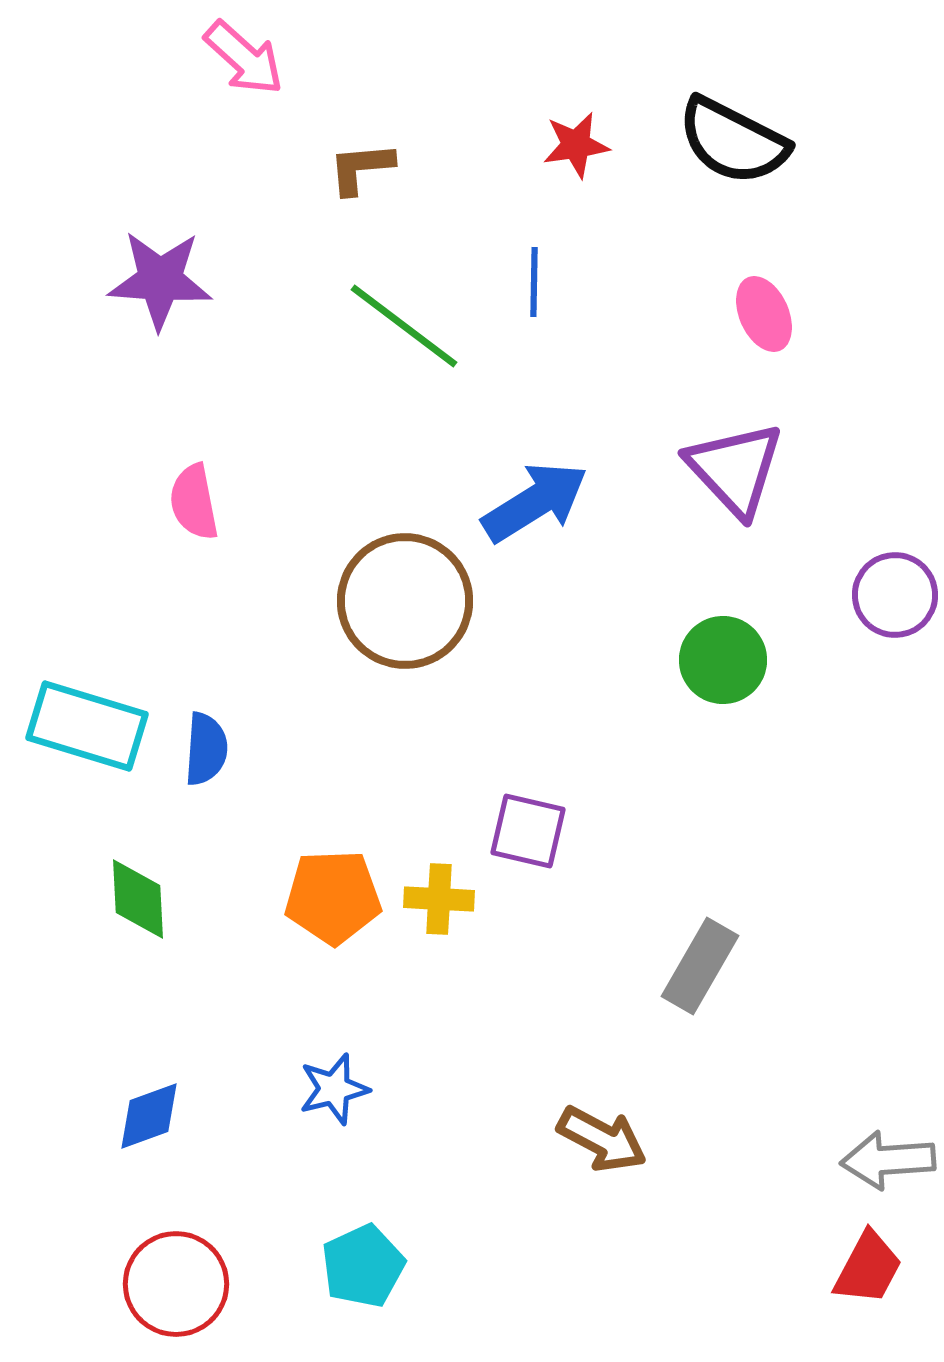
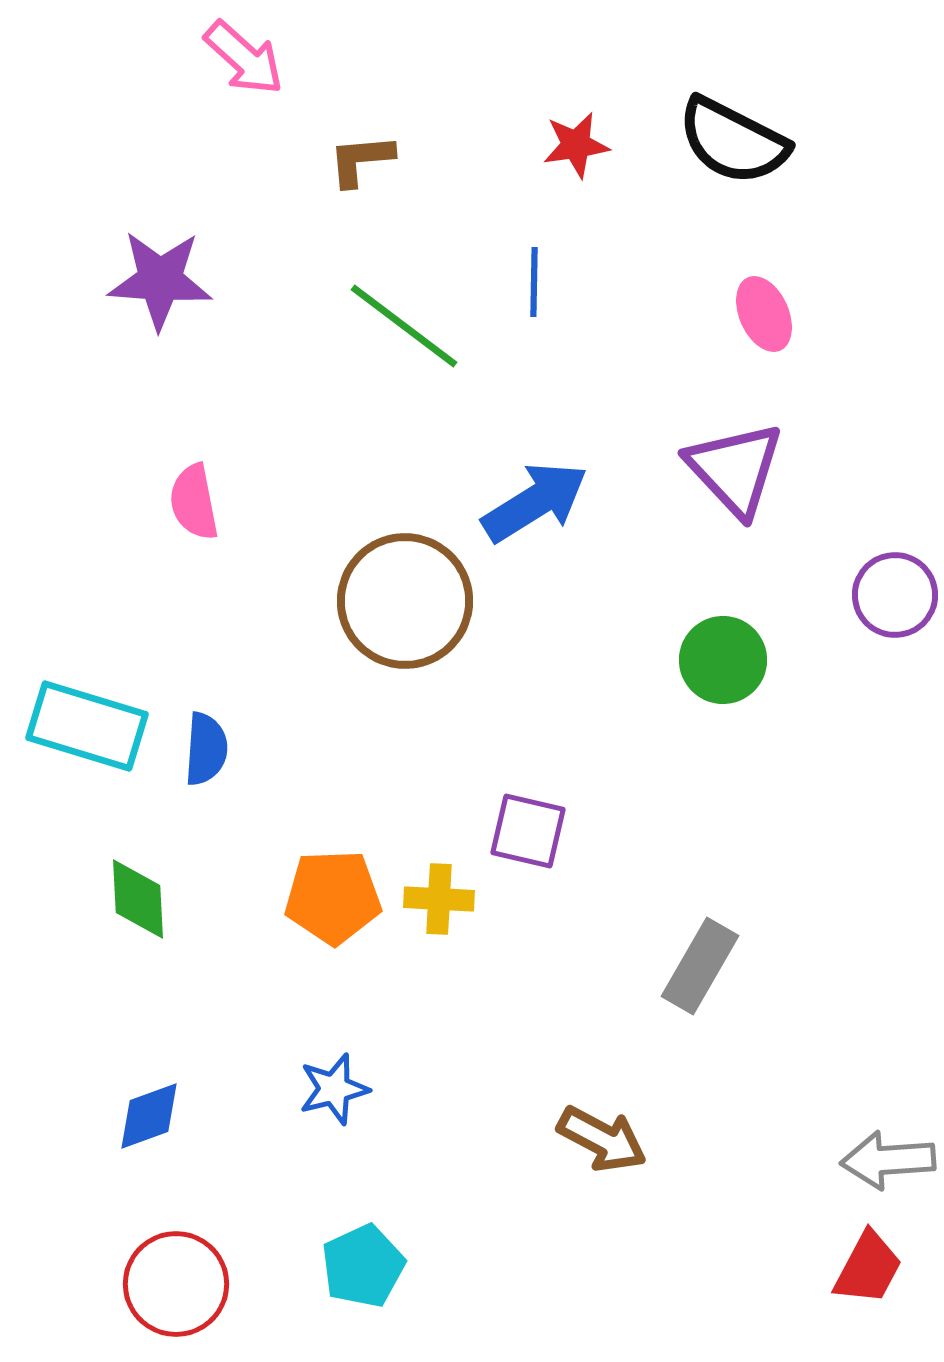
brown L-shape: moved 8 px up
